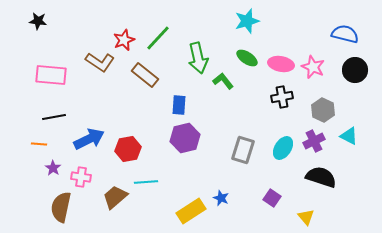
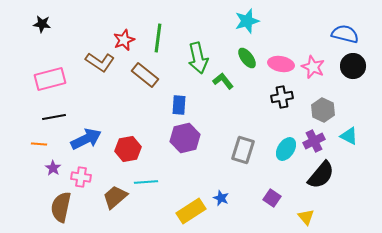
black star: moved 4 px right, 3 px down
green line: rotated 36 degrees counterclockwise
green ellipse: rotated 20 degrees clockwise
black circle: moved 2 px left, 4 px up
pink rectangle: moved 1 px left, 4 px down; rotated 20 degrees counterclockwise
blue arrow: moved 3 px left
cyan ellipse: moved 3 px right, 1 px down
black semicircle: moved 2 px up; rotated 112 degrees clockwise
